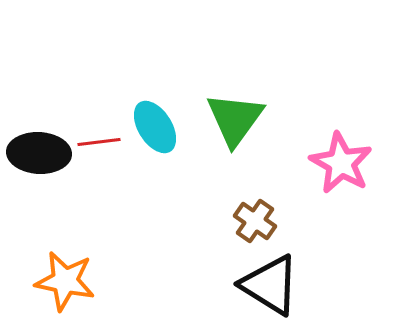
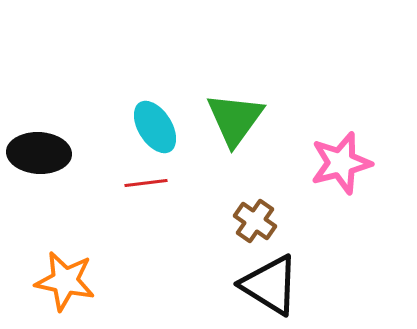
red line: moved 47 px right, 41 px down
pink star: rotated 28 degrees clockwise
